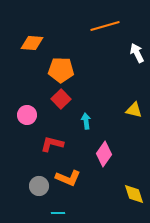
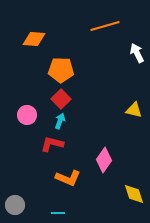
orange diamond: moved 2 px right, 4 px up
cyan arrow: moved 26 px left; rotated 28 degrees clockwise
pink diamond: moved 6 px down
gray circle: moved 24 px left, 19 px down
